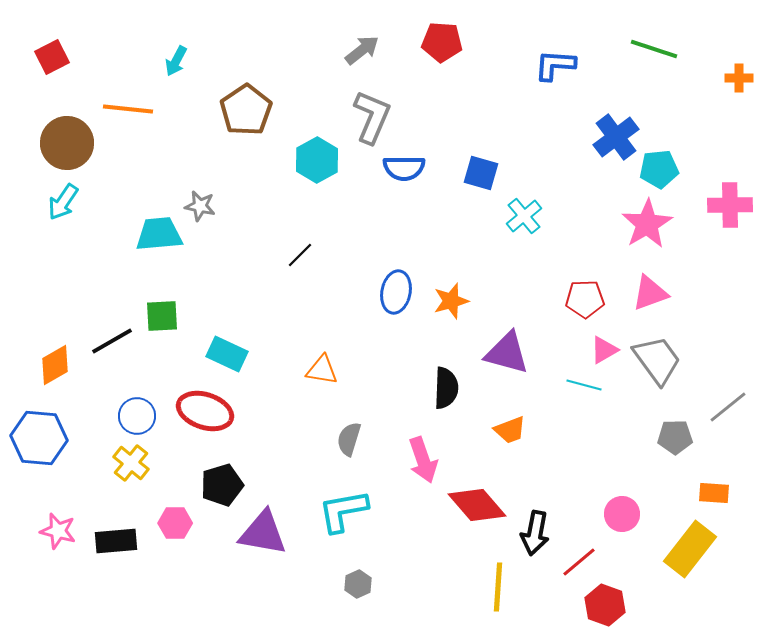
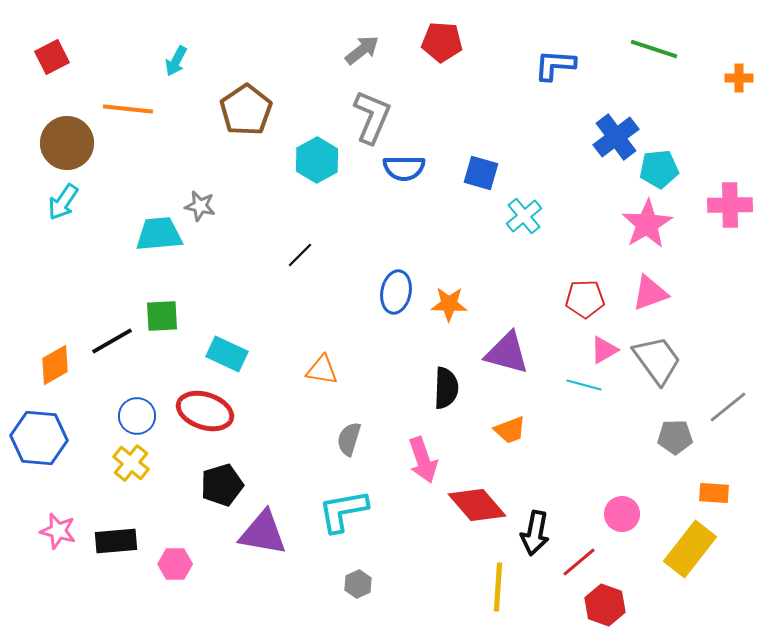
orange star at (451, 301): moved 2 px left, 3 px down; rotated 18 degrees clockwise
pink hexagon at (175, 523): moved 41 px down
